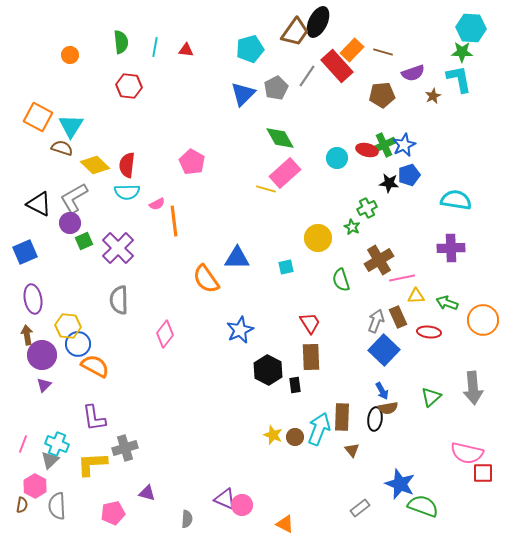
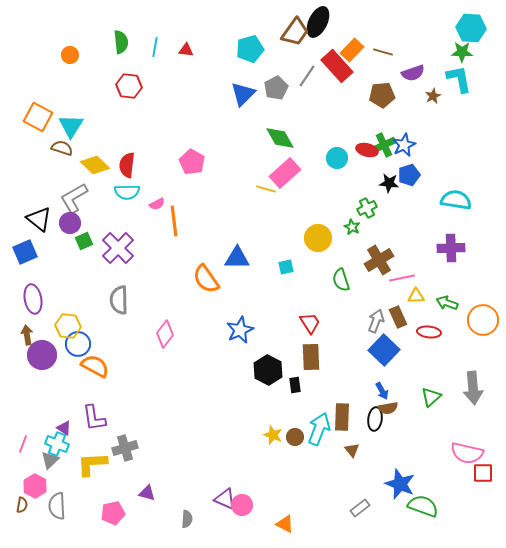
black triangle at (39, 204): moved 15 px down; rotated 12 degrees clockwise
purple triangle at (44, 385): moved 20 px right, 43 px down; rotated 42 degrees counterclockwise
